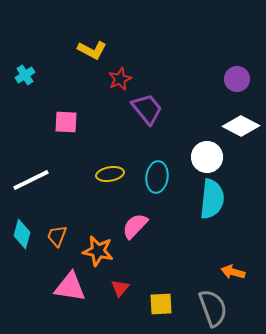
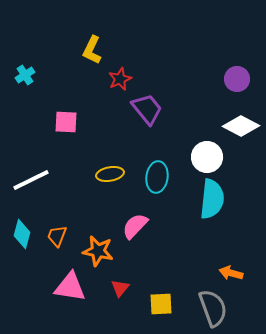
yellow L-shape: rotated 88 degrees clockwise
orange arrow: moved 2 px left, 1 px down
